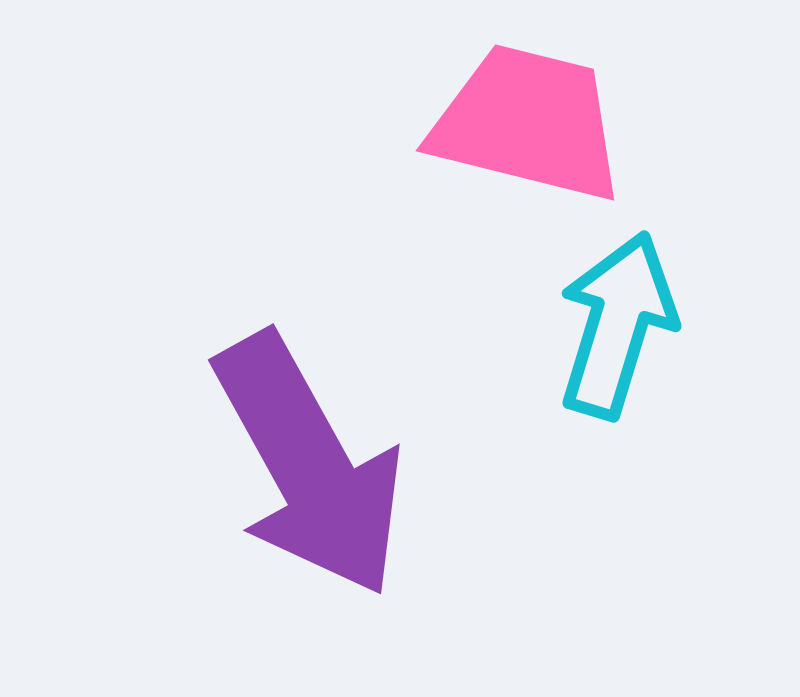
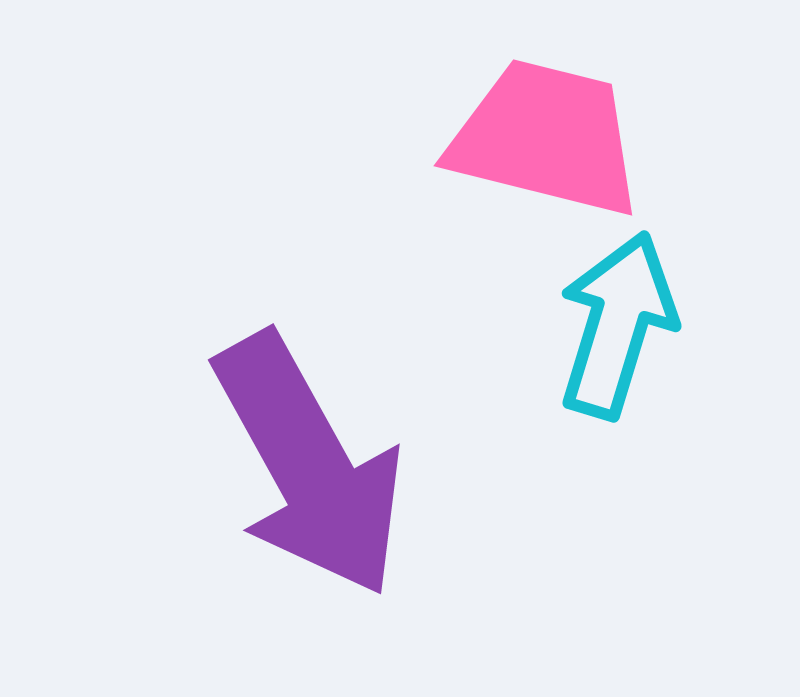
pink trapezoid: moved 18 px right, 15 px down
